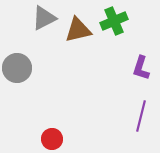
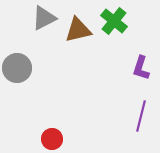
green cross: rotated 28 degrees counterclockwise
